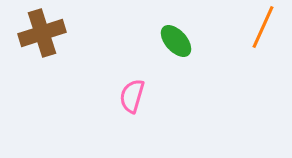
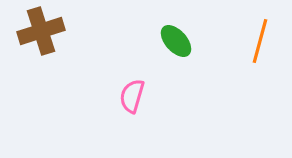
orange line: moved 3 px left, 14 px down; rotated 9 degrees counterclockwise
brown cross: moved 1 px left, 2 px up
